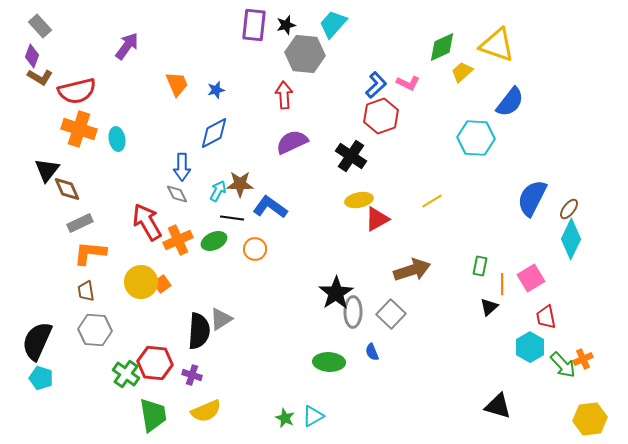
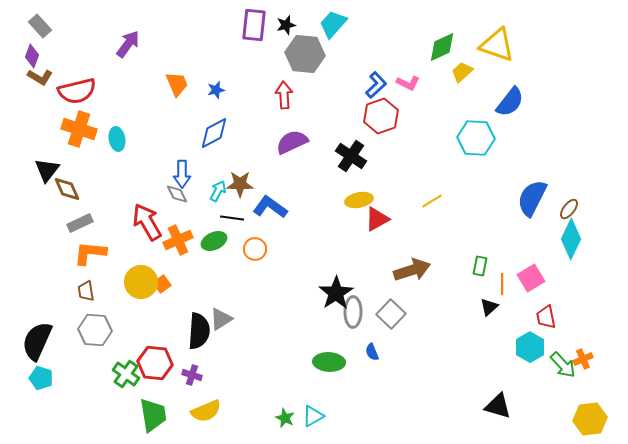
purple arrow at (127, 46): moved 1 px right, 2 px up
blue arrow at (182, 167): moved 7 px down
